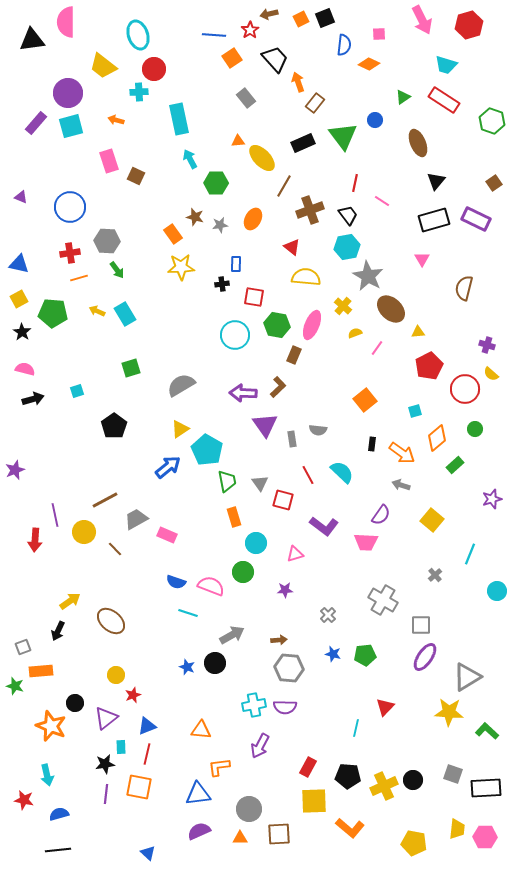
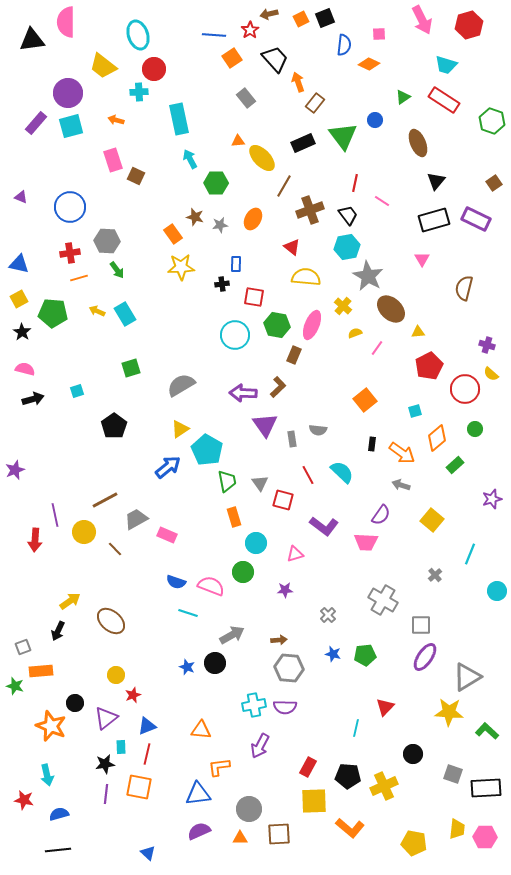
pink rectangle at (109, 161): moved 4 px right, 1 px up
black circle at (413, 780): moved 26 px up
